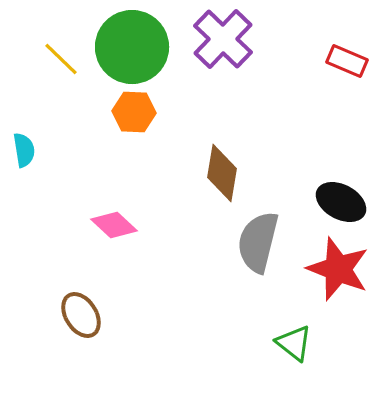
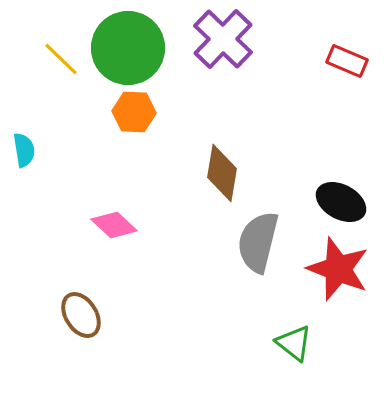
green circle: moved 4 px left, 1 px down
